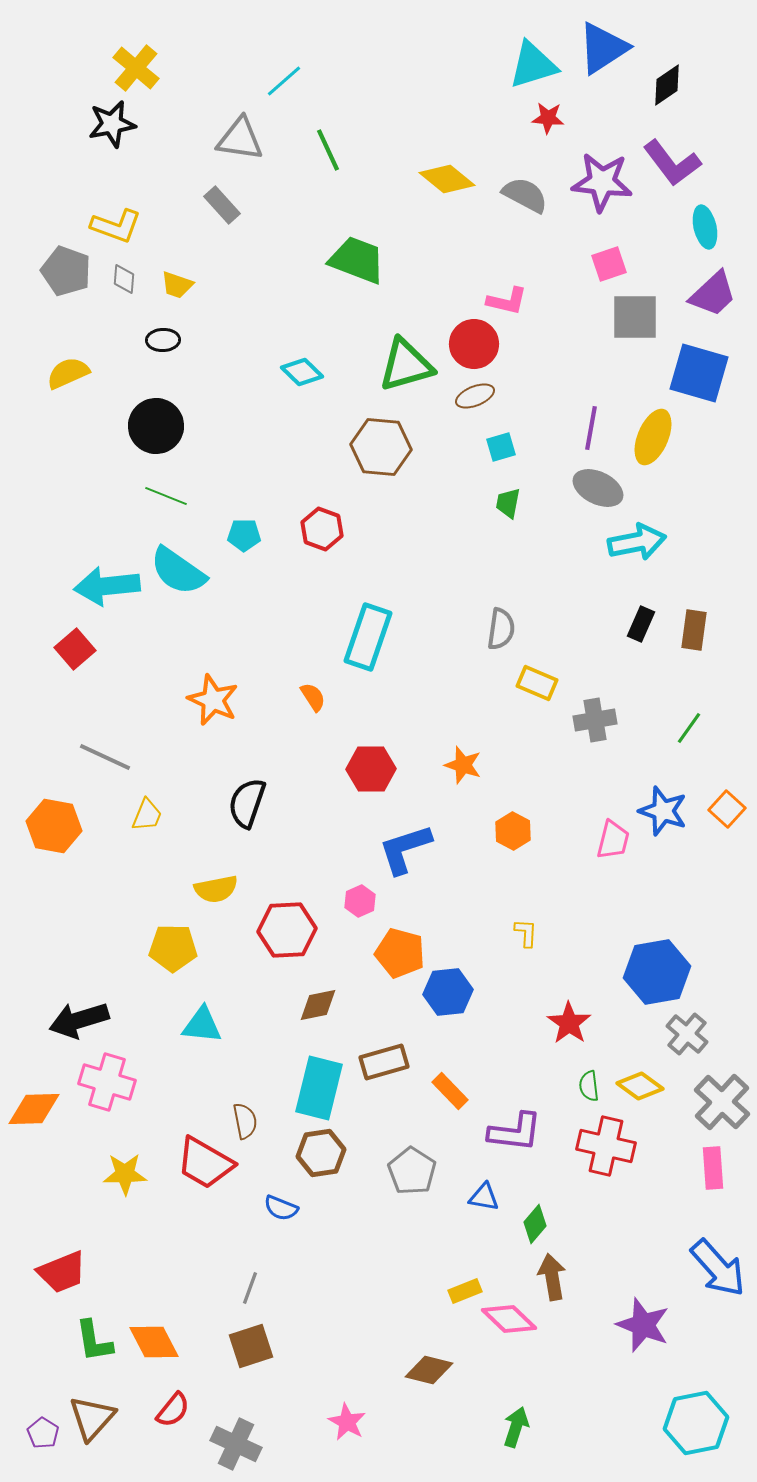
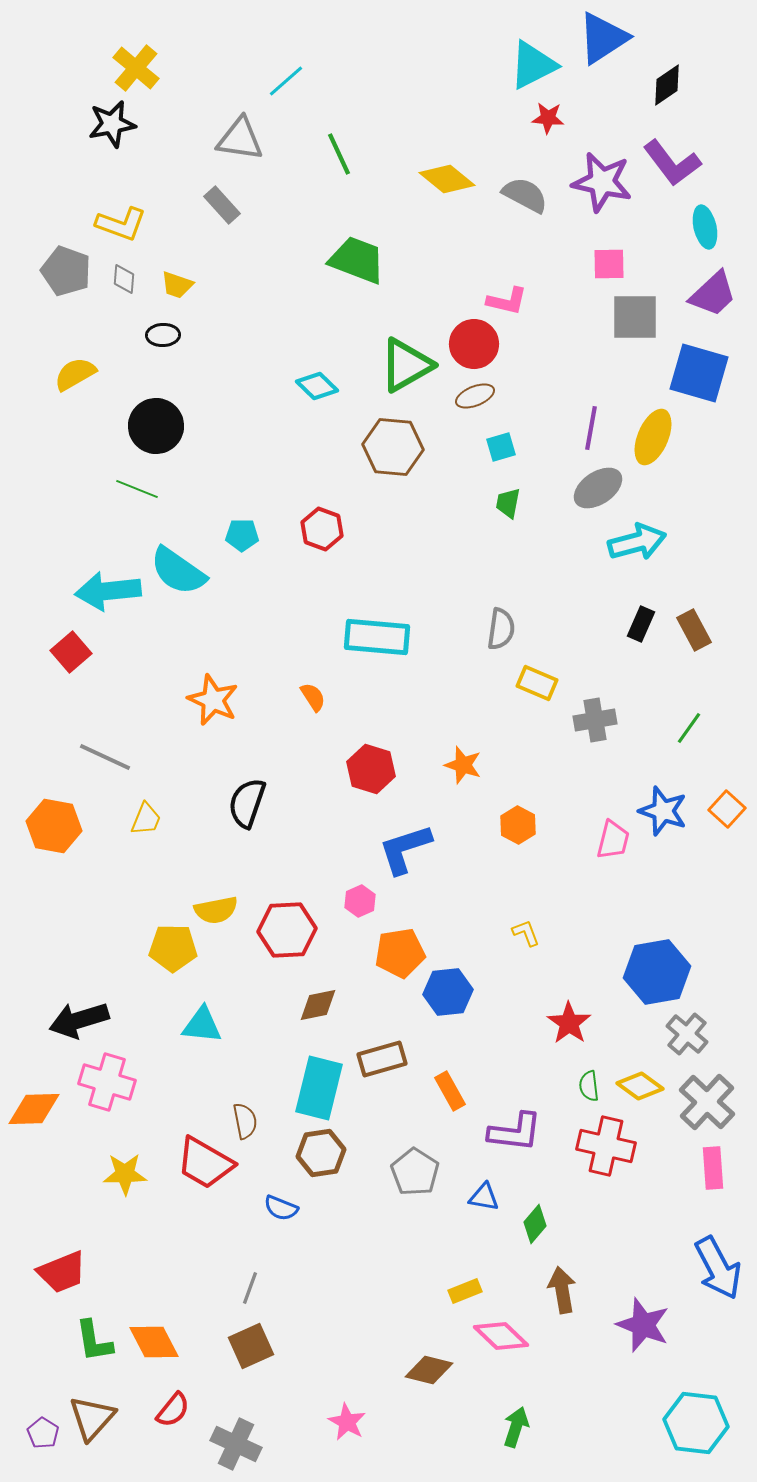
blue triangle at (603, 48): moved 10 px up
cyan triangle at (533, 65): rotated 10 degrees counterclockwise
cyan line at (284, 81): moved 2 px right
green line at (328, 150): moved 11 px right, 4 px down
purple star at (602, 182): rotated 6 degrees clockwise
yellow L-shape at (116, 226): moved 5 px right, 2 px up
pink square at (609, 264): rotated 18 degrees clockwise
black ellipse at (163, 340): moved 5 px up
green triangle at (406, 365): rotated 14 degrees counterclockwise
cyan diamond at (302, 372): moved 15 px right, 14 px down
yellow semicircle at (68, 373): moved 7 px right, 1 px down; rotated 6 degrees counterclockwise
brown hexagon at (381, 447): moved 12 px right
gray ellipse at (598, 488): rotated 60 degrees counterclockwise
green line at (166, 496): moved 29 px left, 7 px up
cyan pentagon at (244, 535): moved 2 px left
cyan arrow at (637, 542): rotated 4 degrees counterclockwise
cyan arrow at (107, 586): moved 1 px right, 5 px down
brown rectangle at (694, 630): rotated 36 degrees counterclockwise
cyan rectangle at (368, 637): moved 9 px right; rotated 76 degrees clockwise
red square at (75, 649): moved 4 px left, 3 px down
red hexagon at (371, 769): rotated 18 degrees clockwise
yellow trapezoid at (147, 815): moved 1 px left, 4 px down
orange hexagon at (513, 831): moved 5 px right, 6 px up
yellow semicircle at (216, 889): moved 21 px down
yellow L-shape at (526, 933): rotated 24 degrees counterclockwise
orange pentagon at (400, 953): rotated 24 degrees counterclockwise
brown rectangle at (384, 1062): moved 2 px left, 3 px up
orange rectangle at (450, 1091): rotated 15 degrees clockwise
gray cross at (722, 1102): moved 15 px left
gray pentagon at (412, 1171): moved 3 px right, 1 px down
blue arrow at (718, 1268): rotated 14 degrees clockwise
brown arrow at (552, 1277): moved 10 px right, 13 px down
pink diamond at (509, 1319): moved 8 px left, 17 px down
brown square at (251, 1346): rotated 6 degrees counterclockwise
cyan hexagon at (696, 1423): rotated 18 degrees clockwise
